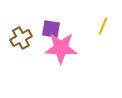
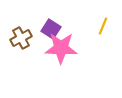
purple square: rotated 24 degrees clockwise
